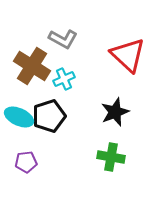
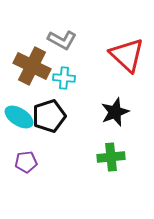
gray L-shape: moved 1 px left, 1 px down
red triangle: moved 1 px left
brown cross: rotated 6 degrees counterclockwise
cyan cross: moved 1 px up; rotated 30 degrees clockwise
cyan ellipse: rotated 8 degrees clockwise
green cross: rotated 16 degrees counterclockwise
